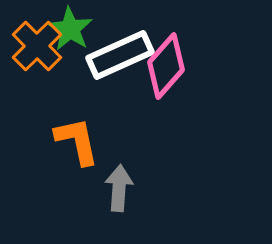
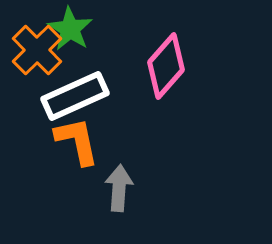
orange cross: moved 4 px down
white rectangle: moved 45 px left, 41 px down
